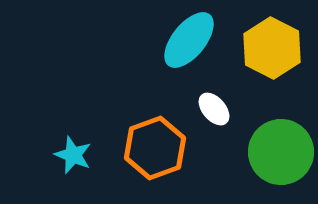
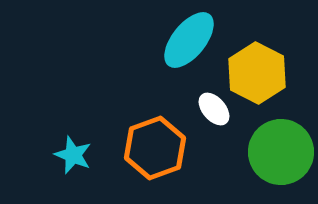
yellow hexagon: moved 15 px left, 25 px down
